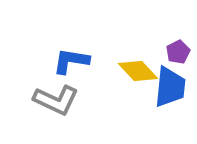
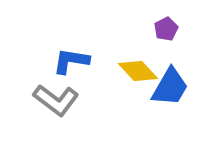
purple pentagon: moved 12 px left, 23 px up
blue trapezoid: rotated 24 degrees clockwise
gray L-shape: rotated 12 degrees clockwise
